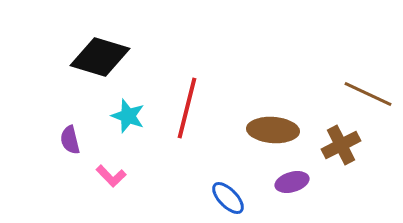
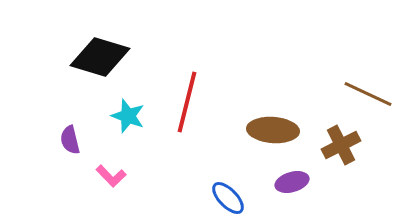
red line: moved 6 px up
